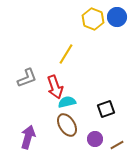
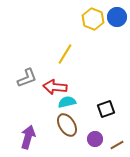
yellow line: moved 1 px left
red arrow: rotated 115 degrees clockwise
